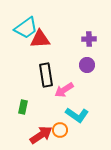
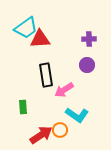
green rectangle: rotated 16 degrees counterclockwise
